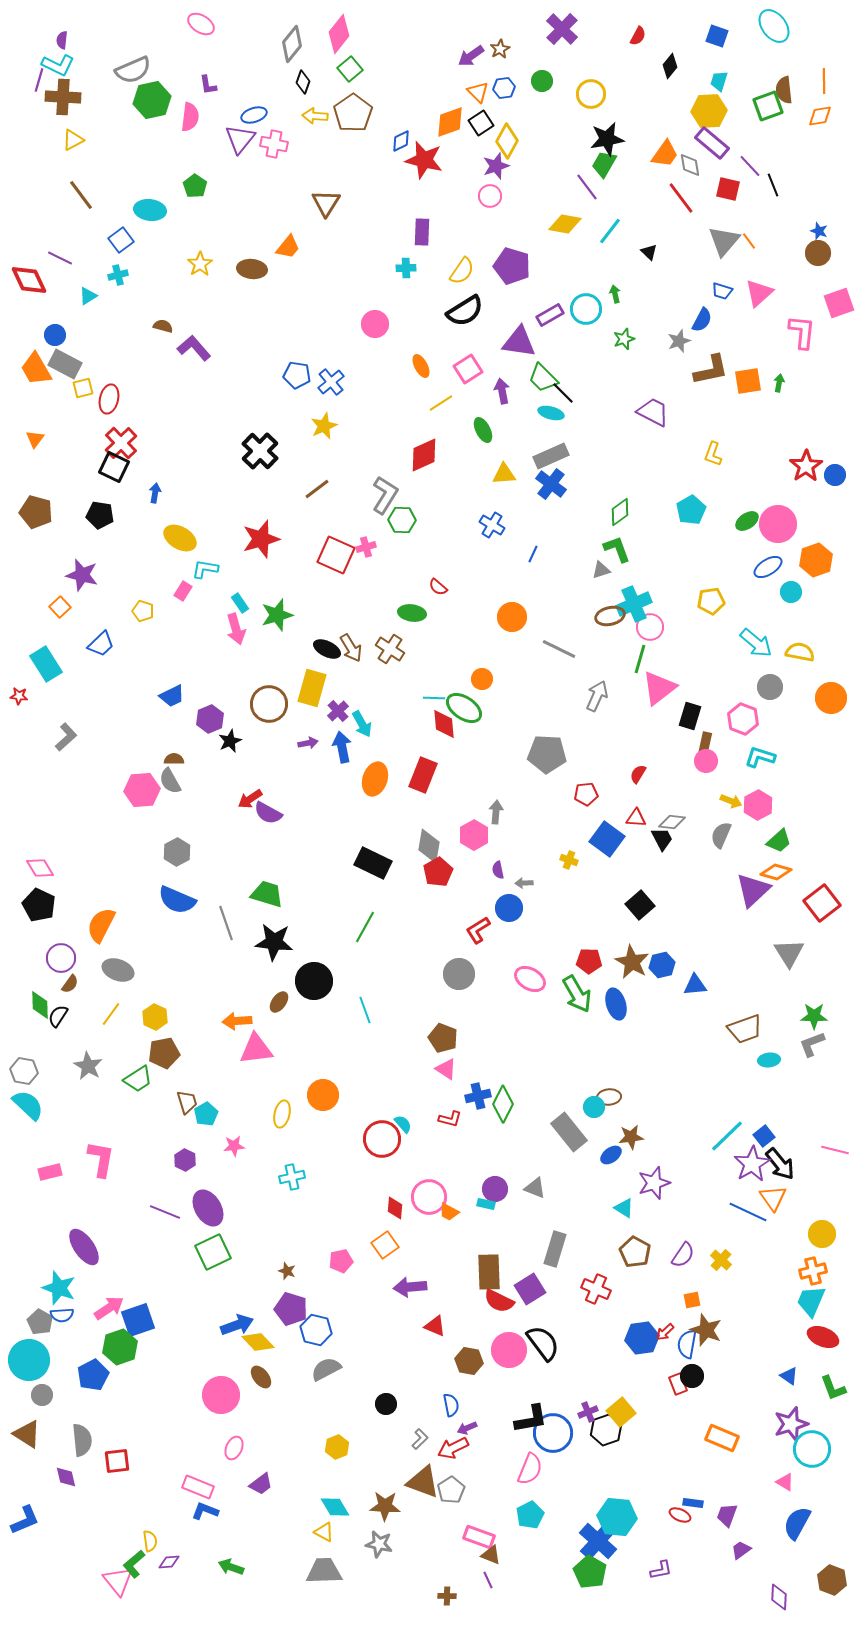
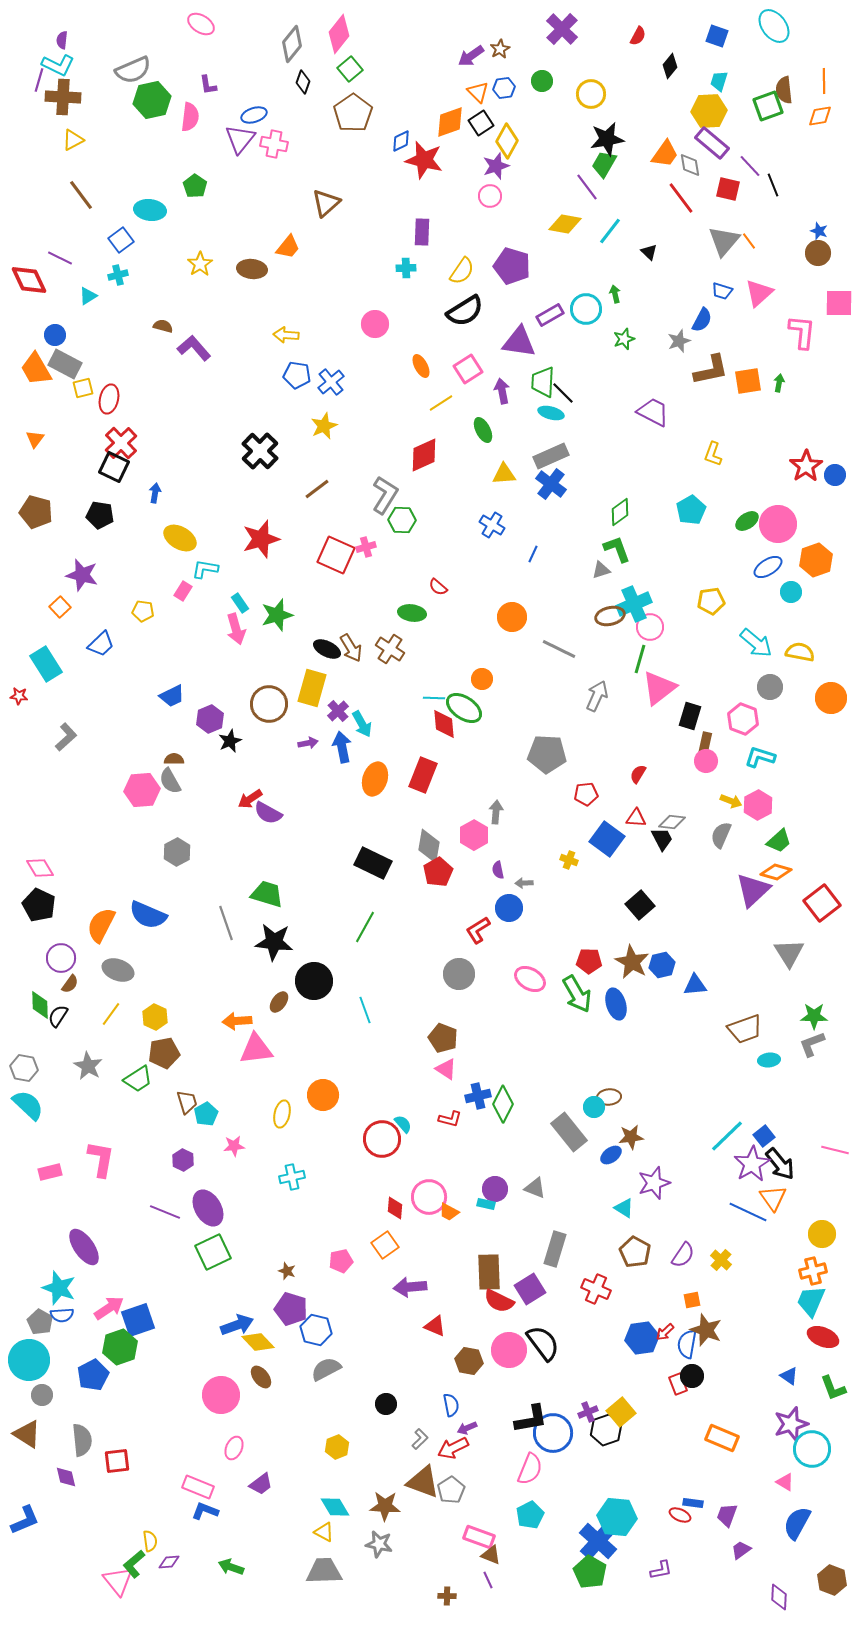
yellow arrow at (315, 116): moved 29 px left, 219 px down
brown triangle at (326, 203): rotated 16 degrees clockwise
pink square at (839, 303): rotated 20 degrees clockwise
green trapezoid at (543, 378): moved 4 px down; rotated 48 degrees clockwise
yellow pentagon at (143, 611): rotated 10 degrees counterclockwise
blue semicircle at (177, 900): moved 29 px left, 15 px down
gray hexagon at (24, 1071): moved 3 px up
purple hexagon at (185, 1160): moved 2 px left
